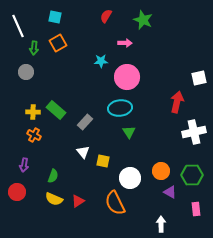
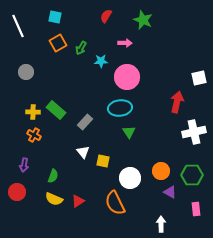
green arrow: moved 47 px right; rotated 24 degrees clockwise
